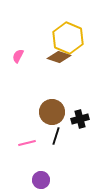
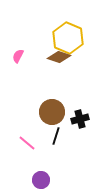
pink line: rotated 54 degrees clockwise
